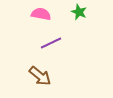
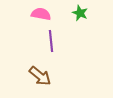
green star: moved 1 px right, 1 px down
purple line: moved 2 px up; rotated 70 degrees counterclockwise
